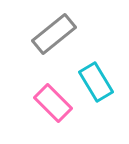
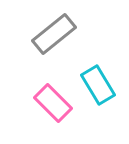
cyan rectangle: moved 2 px right, 3 px down
